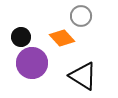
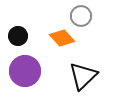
black circle: moved 3 px left, 1 px up
purple circle: moved 7 px left, 8 px down
black triangle: rotated 44 degrees clockwise
